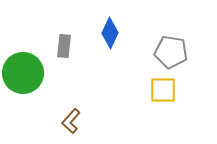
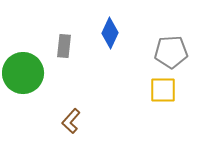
gray pentagon: rotated 12 degrees counterclockwise
